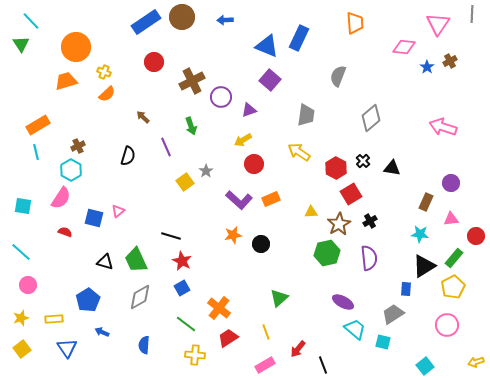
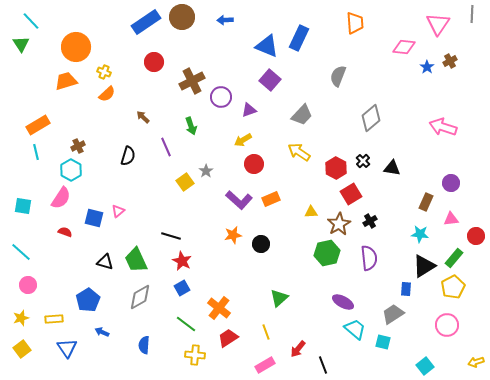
gray trapezoid at (306, 115): moved 4 px left; rotated 35 degrees clockwise
